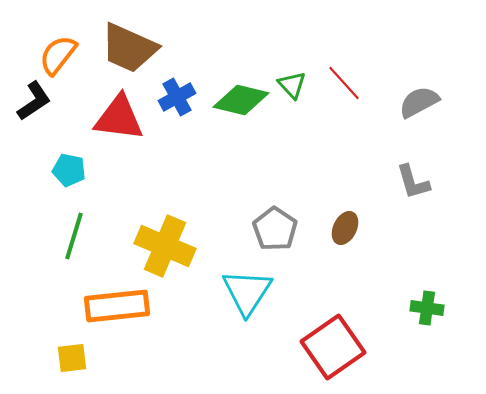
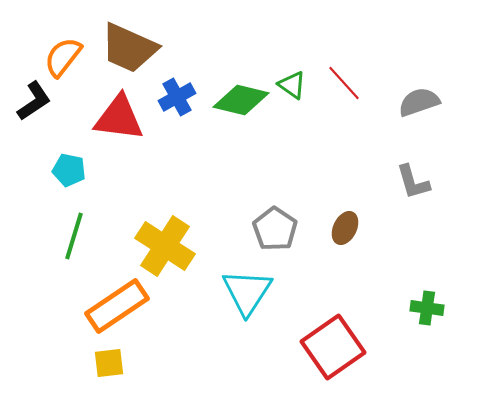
orange semicircle: moved 5 px right, 2 px down
green triangle: rotated 12 degrees counterclockwise
gray semicircle: rotated 9 degrees clockwise
yellow cross: rotated 10 degrees clockwise
orange rectangle: rotated 28 degrees counterclockwise
yellow square: moved 37 px right, 5 px down
